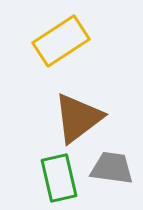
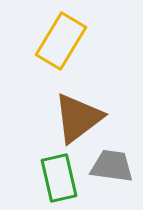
yellow rectangle: rotated 26 degrees counterclockwise
gray trapezoid: moved 2 px up
